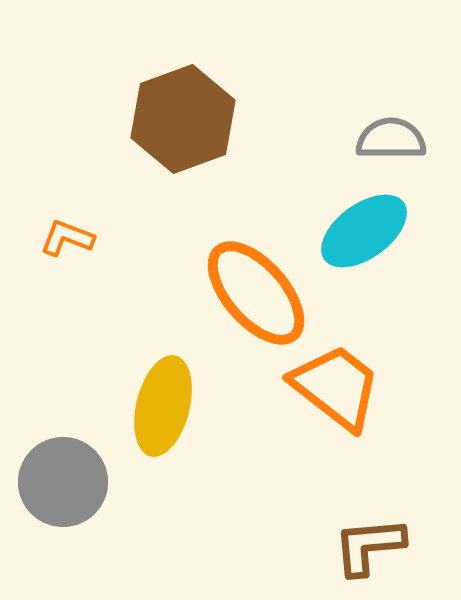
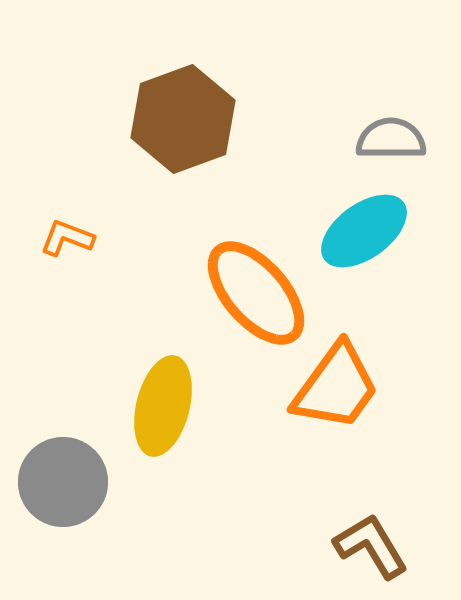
orange trapezoid: rotated 88 degrees clockwise
brown L-shape: moved 2 px right; rotated 64 degrees clockwise
